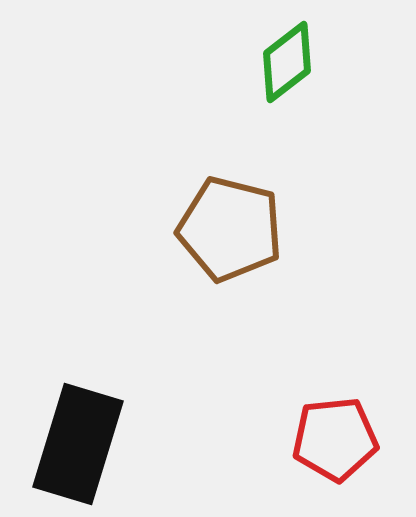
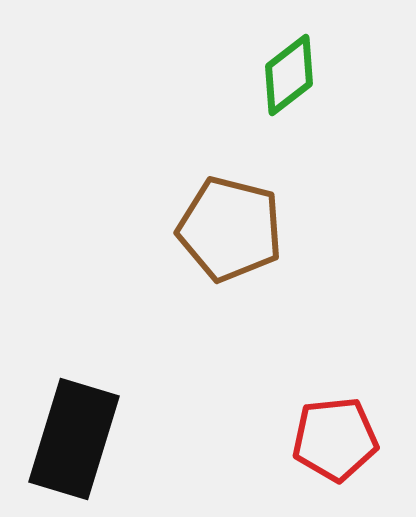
green diamond: moved 2 px right, 13 px down
black rectangle: moved 4 px left, 5 px up
